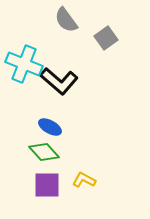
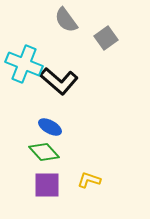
yellow L-shape: moved 5 px right; rotated 10 degrees counterclockwise
